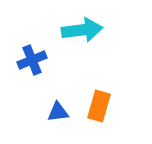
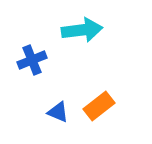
orange rectangle: rotated 36 degrees clockwise
blue triangle: rotated 30 degrees clockwise
